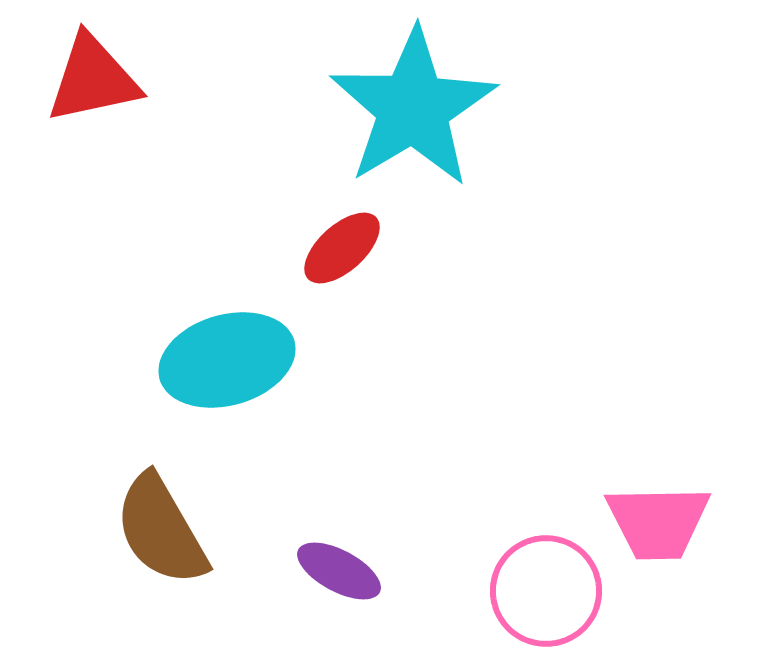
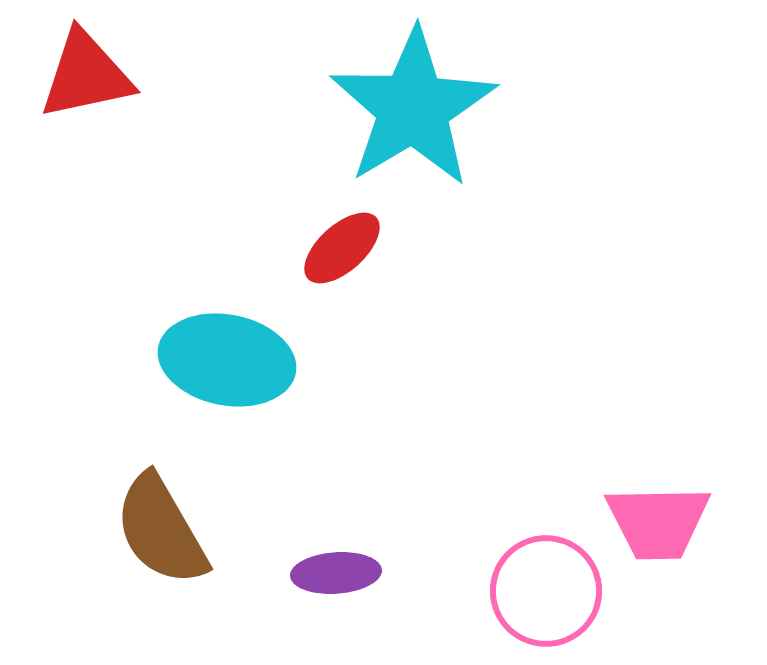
red triangle: moved 7 px left, 4 px up
cyan ellipse: rotated 27 degrees clockwise
purple ellipse: moved 3 px left, 2 px down; rotated 32 degrees counterclockwise
